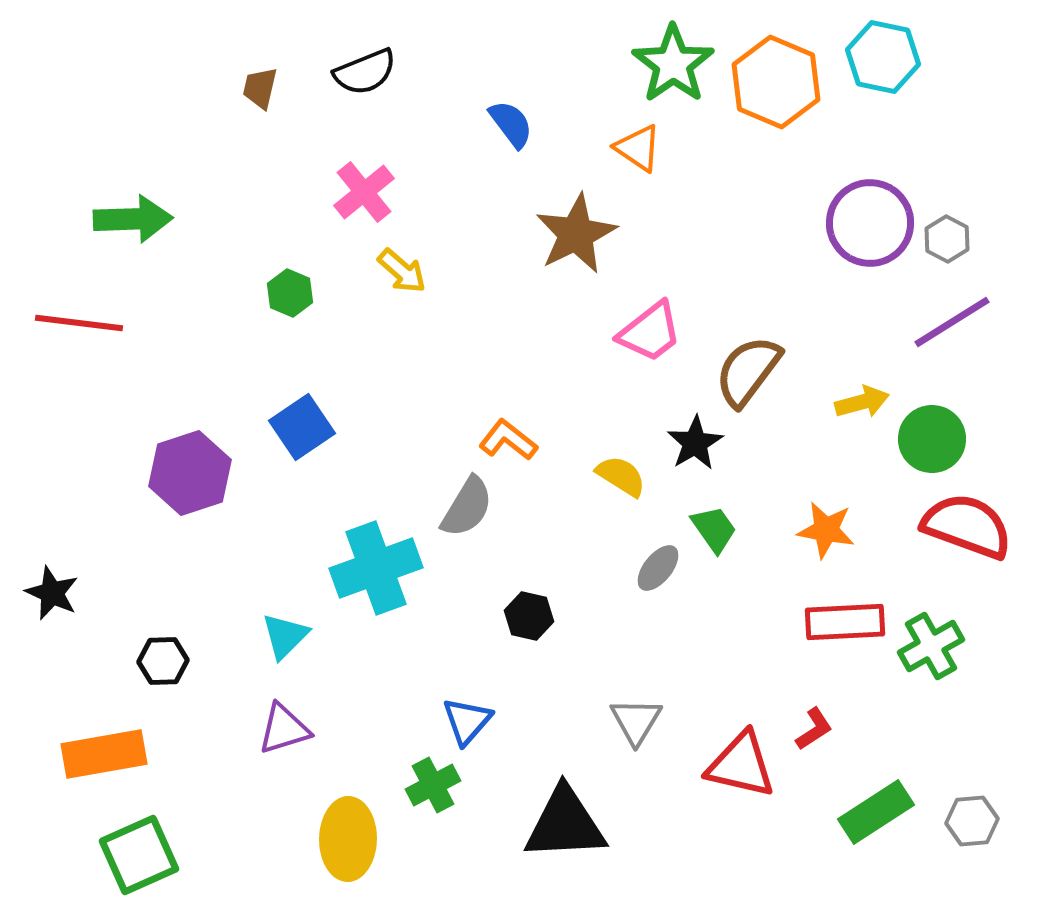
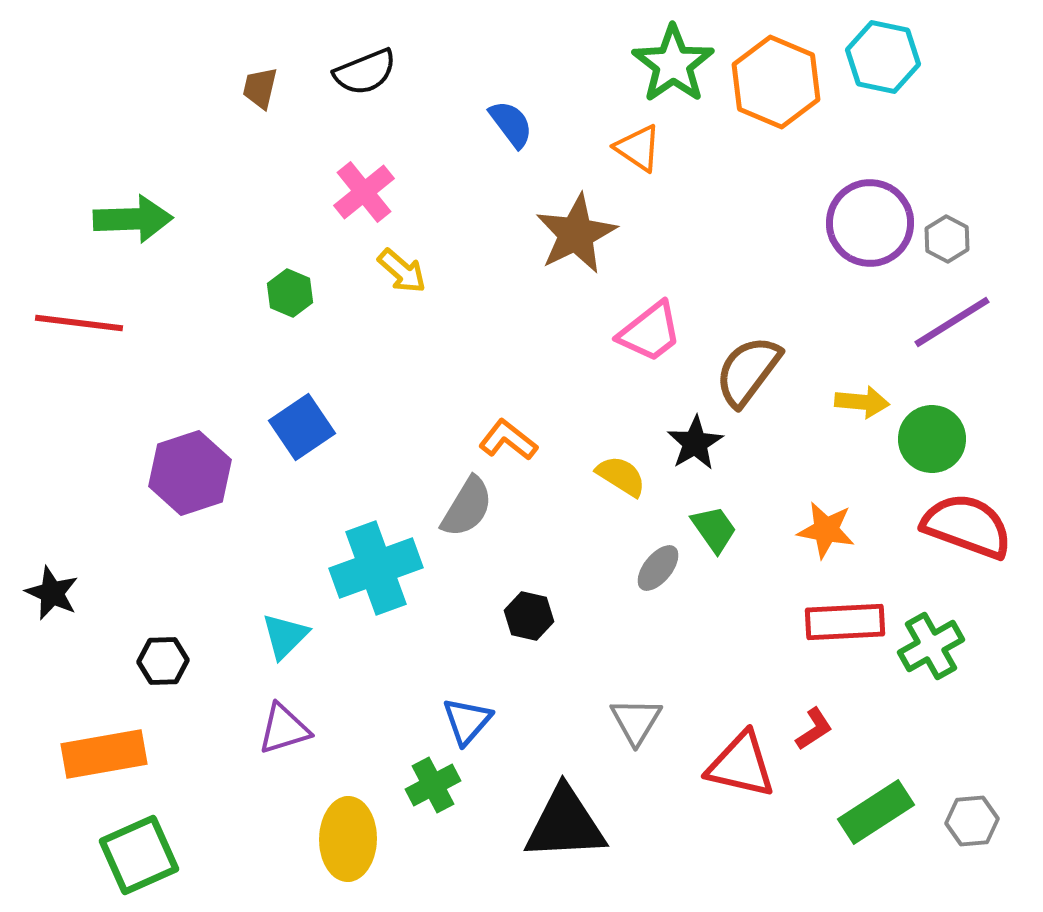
yellow arrow at (862, 402): rotated 20 degrees clockwise
